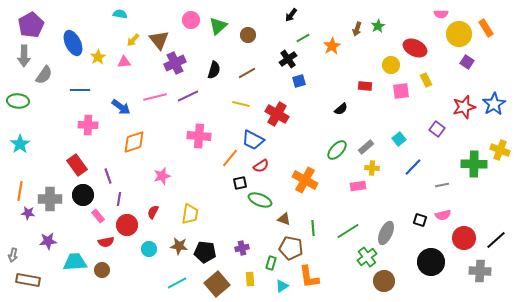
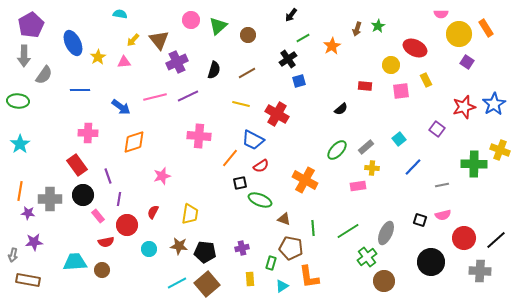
purple cross at (175, 63): moved 2 px right, 1 px up
pink cross at (88, 125): moved 8 px down
purple star at (48, 241): moved 14 px left, 1 px down
brown square at (217, 284): moved 10 px left
